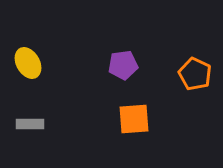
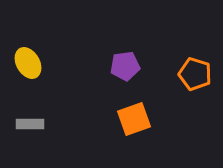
purple pentagon: moved 2 px right, 1 px down
orange pentagon: rotated 8 degrees counterclockwise
orange square: rotated 16 degrees counterclockwise
